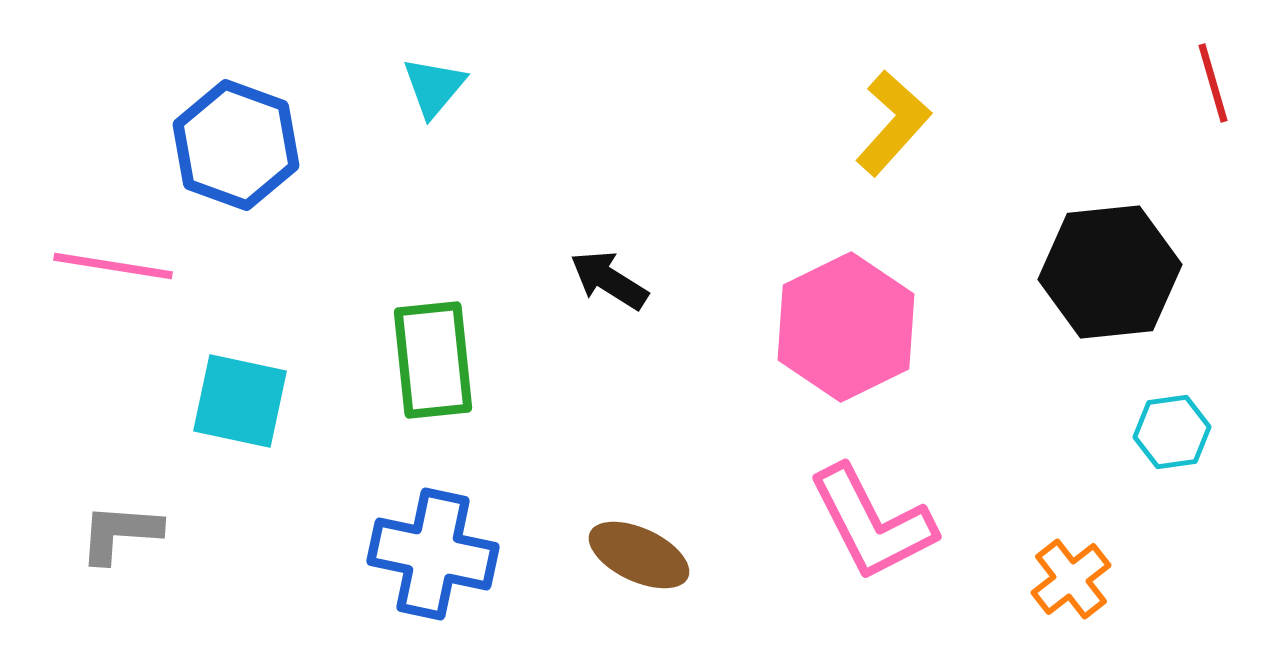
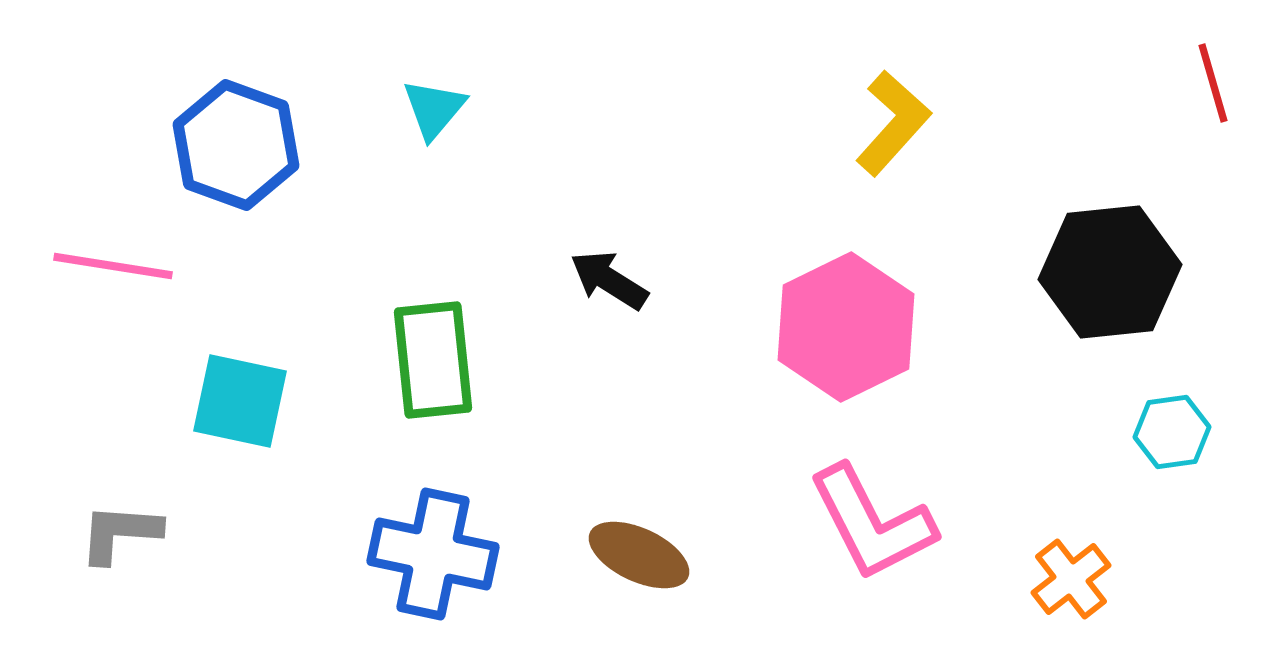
cyan triangle: moved 22 px down
